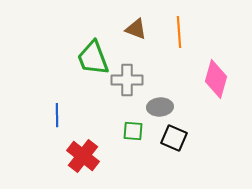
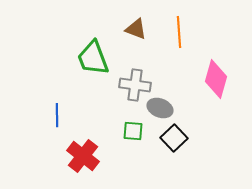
gray cross: moved 8 px right, 5 px down; rotated 8 degrees clockwise
gray ellipse: moved 1 px down; rotated 25 degrees clockwise
black square: rotated 24 degrees clockwise
